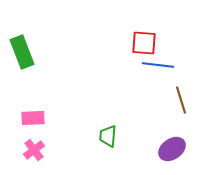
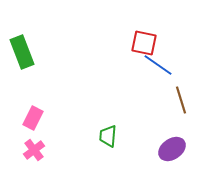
red square: rotated 8 degrees clockwise
blue line: rotated 28 degrees clockwise
pink rectangle: rotated 60 degrees counterclockwise
